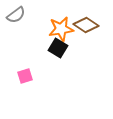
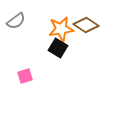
gray semicircle: moved 6 px down
